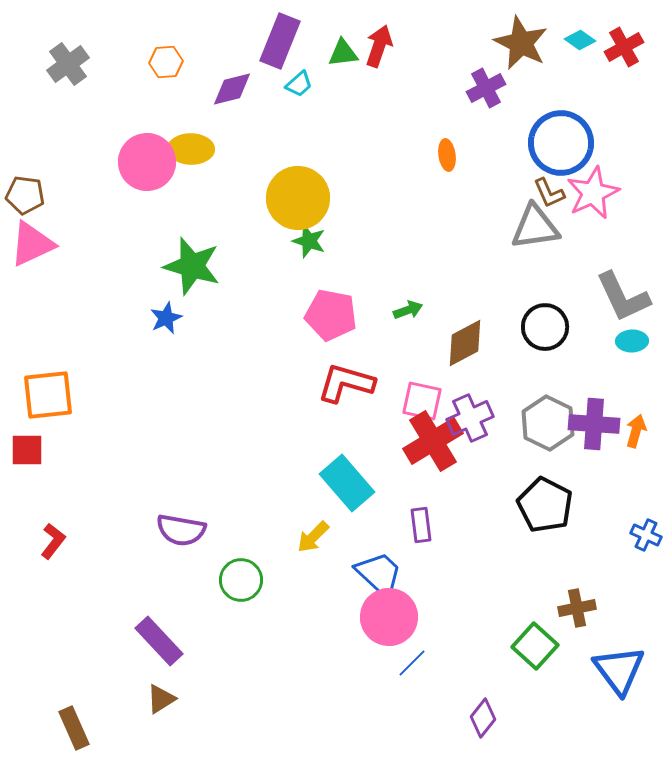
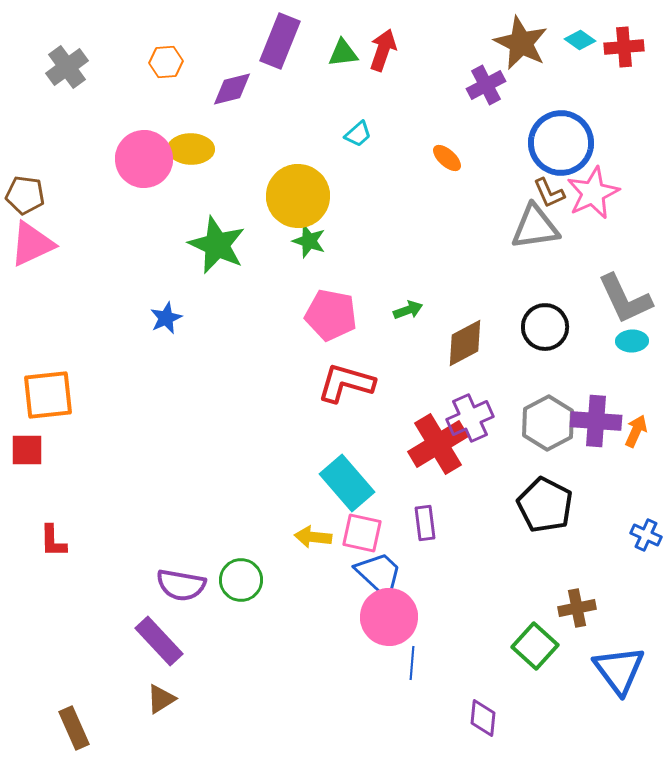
red arrow at (379, 46): moved 4 px right, 4 px down
red cross at (624, 47): rotated 24 degrees clockwise
gray cross at (68, 64): moved 1 px left, 3 px down
cyan trapezoid at (299, 84): moved 59 px right, 50 px down
purple cross at (486, 88): moved 3 px up
orange ellipse at (447, 155): moved 3 px down; rotated 40 degrees counterclockwise
pink circle at (147, 162): moved 3 px left, 3 px up
yellow circle at (298, 198): moved 2 px up
green star at (192, 266): moved 25 px right, 21 px up; rotated 8 degrees clockwise
gray L-shape at (623, 297): moved 2 px right, 2 px down
pink square at (422, 401): moved 60 px left, 132 px down
gray hexagon at (548, 423): rotated 6 degrees clockwise
purple cross at (594, 424): moved 2 px right, 3 px up
orange arrow at (636, 431): rotated 8 degrees clockwise
red cross at (433, 441): moved 5 px right, 3 px down
purple rectangle at (421, 525): moved 4 px right, 2 px up
purple semicircle at (181, 530): moved 55 px down
yellow arrow at (313, 537): rotated 51 degrees clockwise
red L-shape at (53, 541): rotated 141 degrees clockwise
blue line at (412, 663): rotated 40 degrees counterclockwise
purple diamond at (483, 718): rotated 33 degrees counterclockwise
